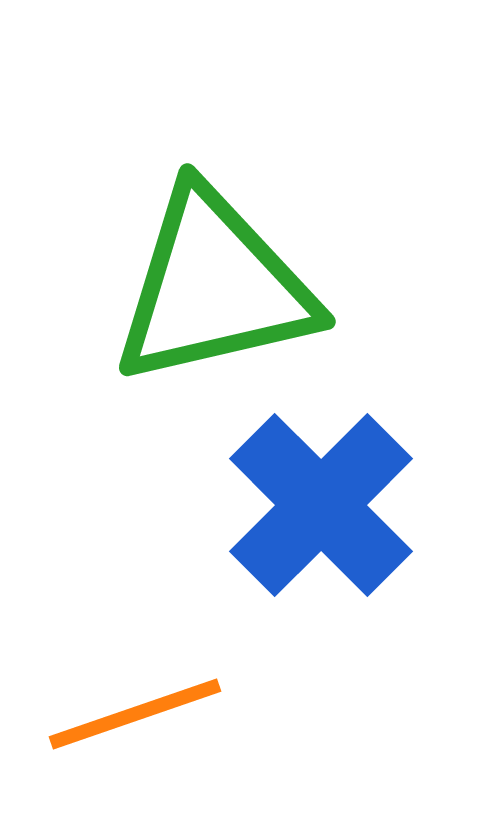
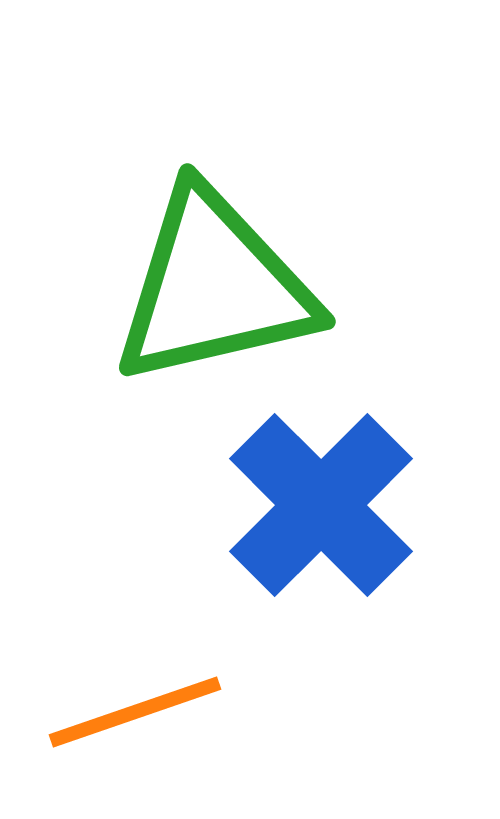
orange line: moved 2 px up
